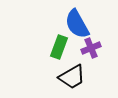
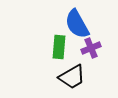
green rectangle: rotated 15 degrees counterclockwise
